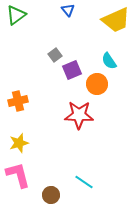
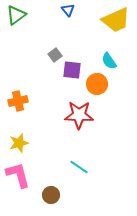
purple square: rotated 30 degrees clockwise
cyan line: moved 5 px left, 15 px up
